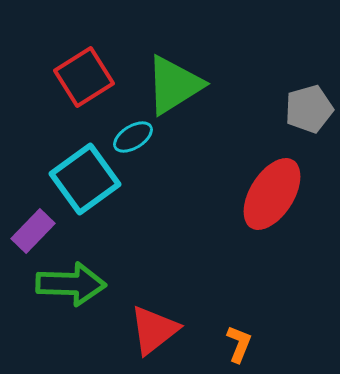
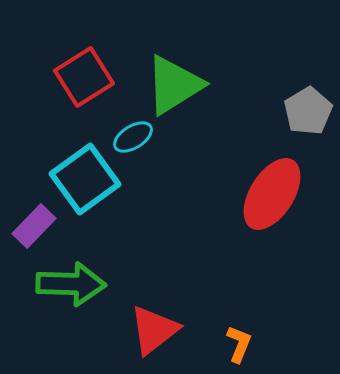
gray pentagon: moved 1 px left, 2 px down; rotated 15 degrees counterclockwise
purple rectangle: moved 1 px right, 5 px up
